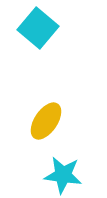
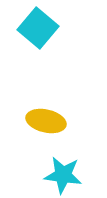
yellow ellipse: rotated 69 degrees clockwise
